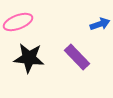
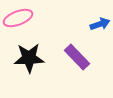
pink ellipse: moved 4 px up
black star: rotated 8 degrees counterclockwise
